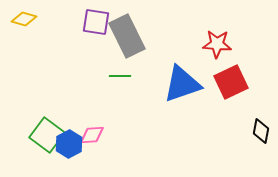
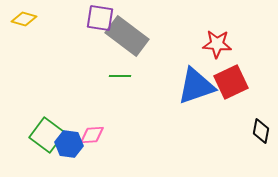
purple square: moved 4 px right, 4 px up
gray rectangle: rotated 27 degrees counterclockwise
blue triangle: moved 14 px right, 2 px down
blue hexagon: rotated 24 degrees counterclockwise
